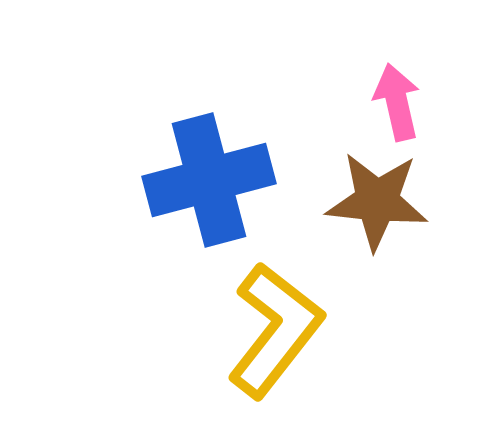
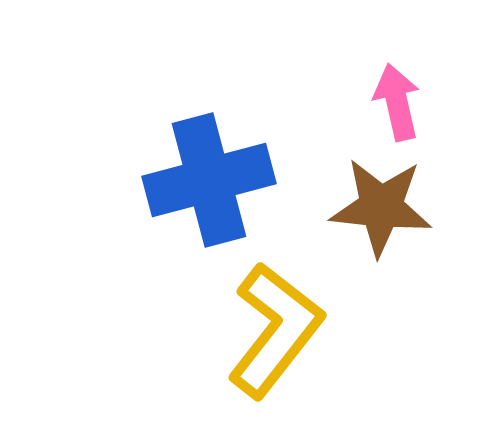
brown star: moved 4 px right, 6 px down
